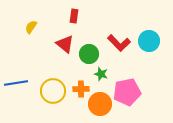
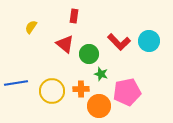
red L-shape: moved 1 px up
yellow circle: moved 1 px left
orange circle: moved 1 px left, 2 px down
